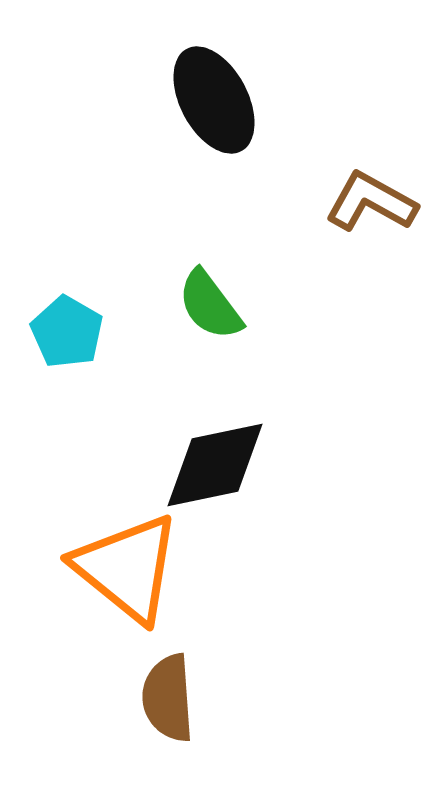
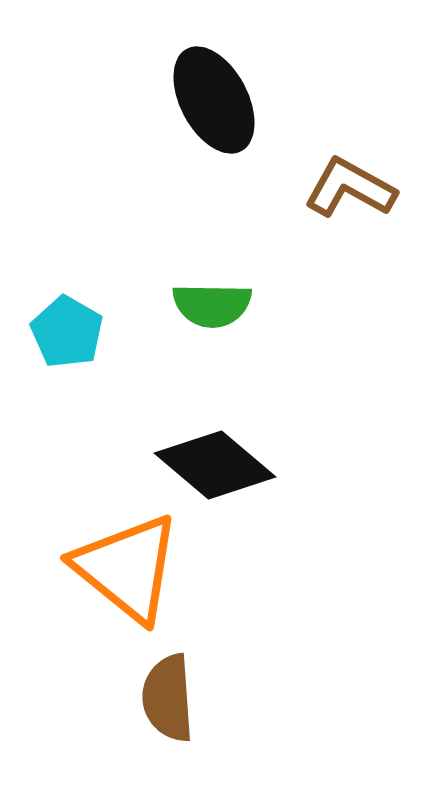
brown L-shape: moved 21 px left, 14 px up
green semicircle: moved 2 px right; rotated 52 degrees counterclockwise
black diamond: rotated 52 degrees clockwise
